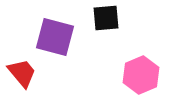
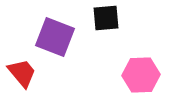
purple square: rotated 6 degrees clockwise
pink hexagon: rotated 21 degrees clockwise
